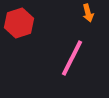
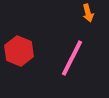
red hexagon: moved 28 px down; rotated 20 degrees counterclockwise
